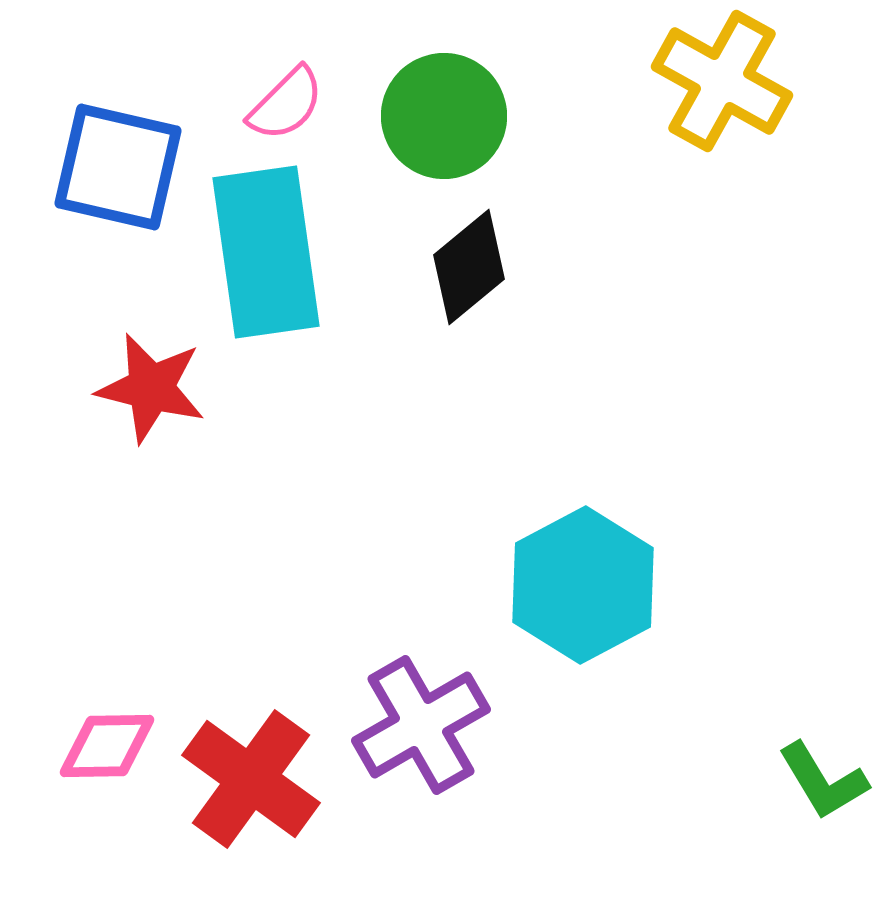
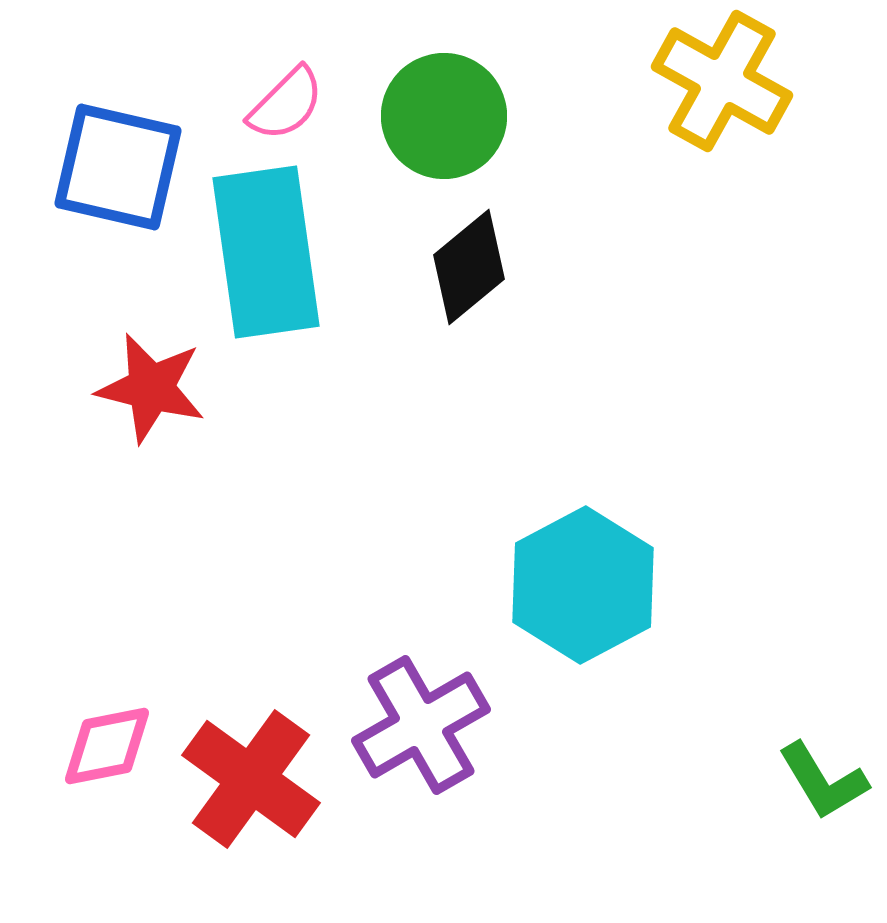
pink diamond: rotated 10 degrees counterclockwise
